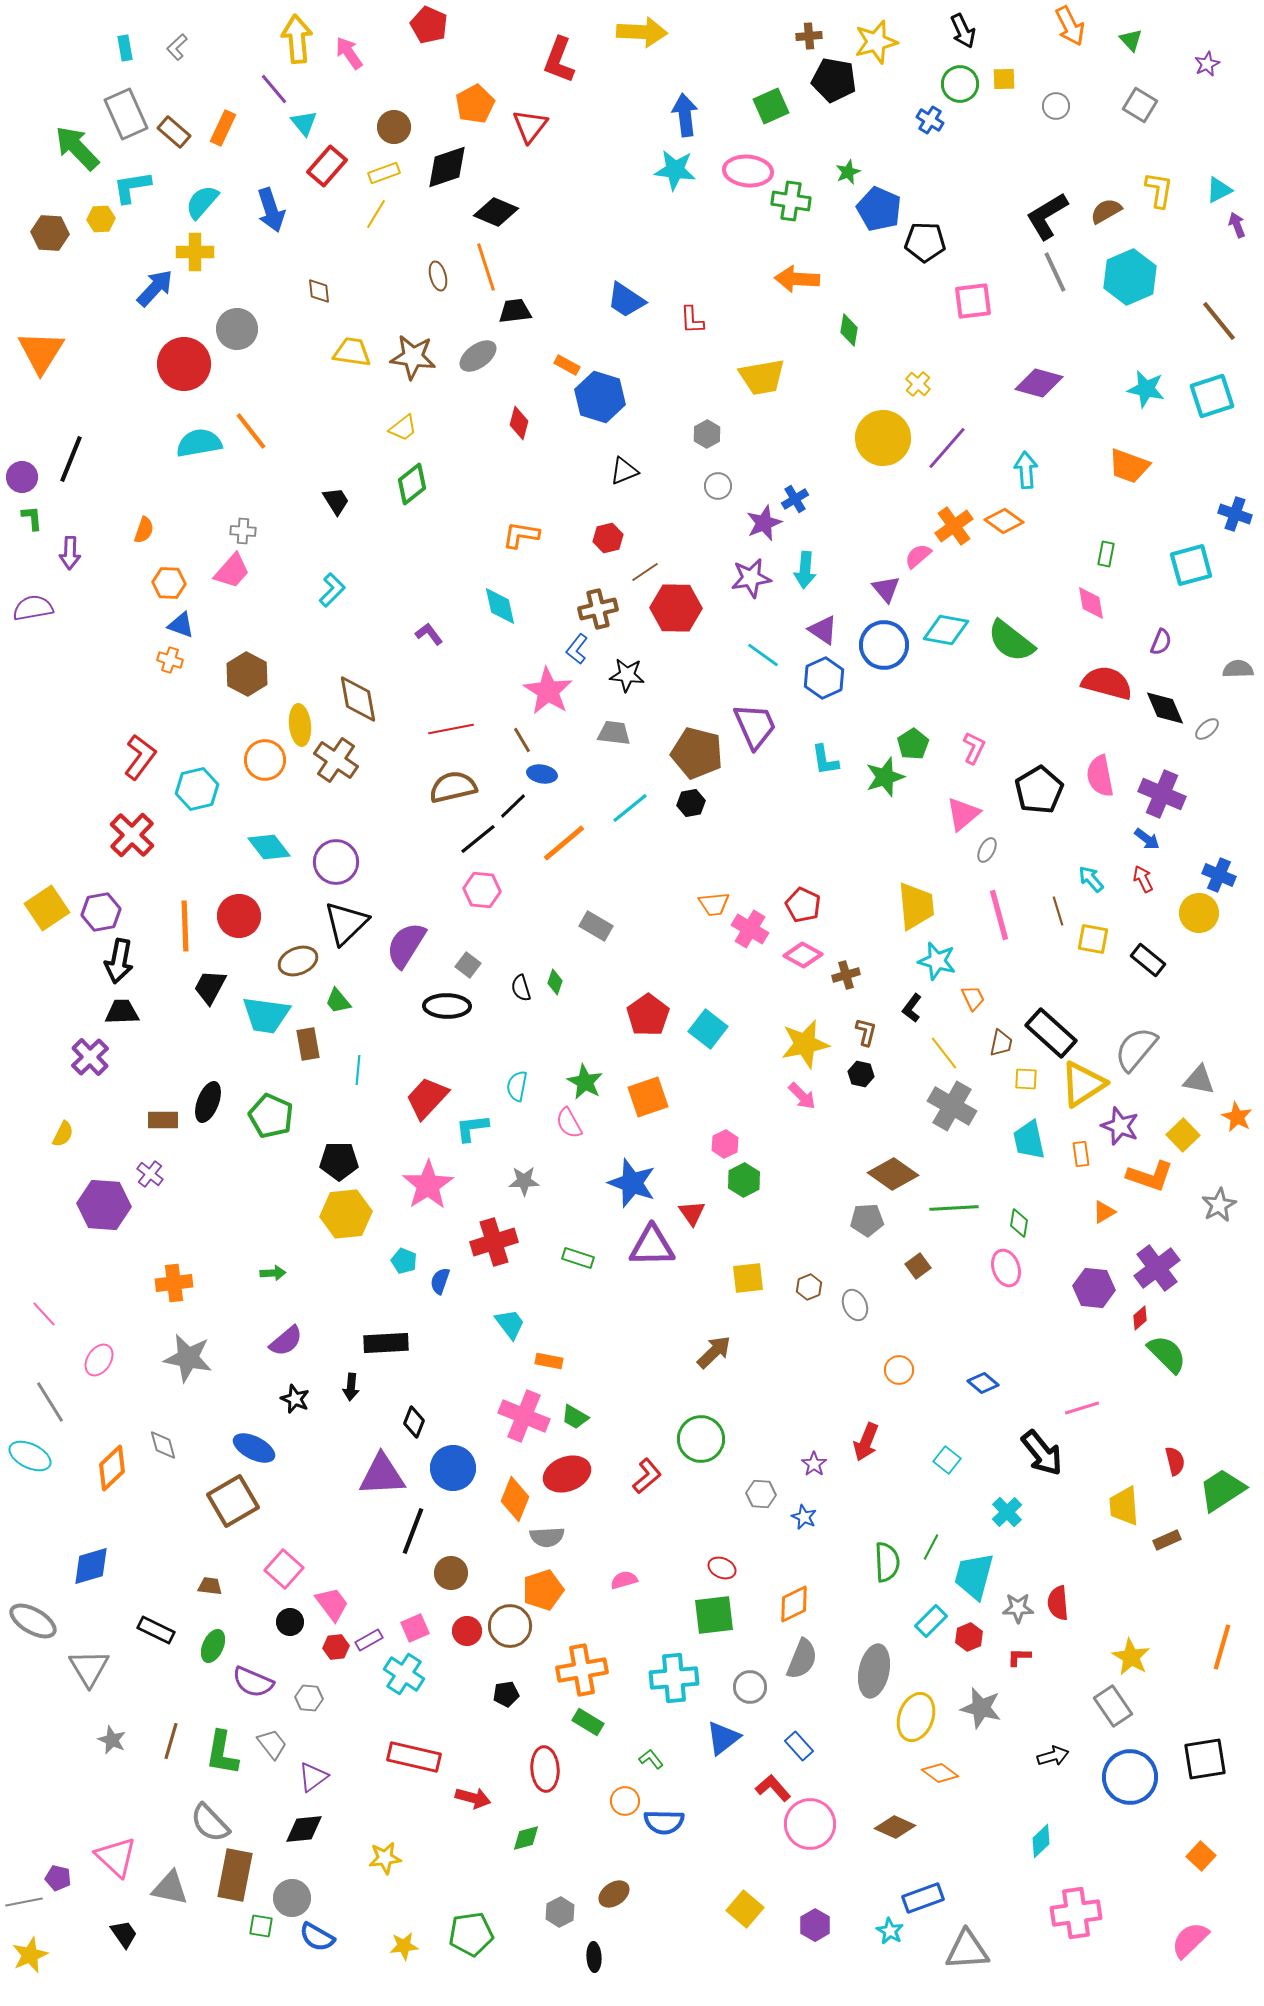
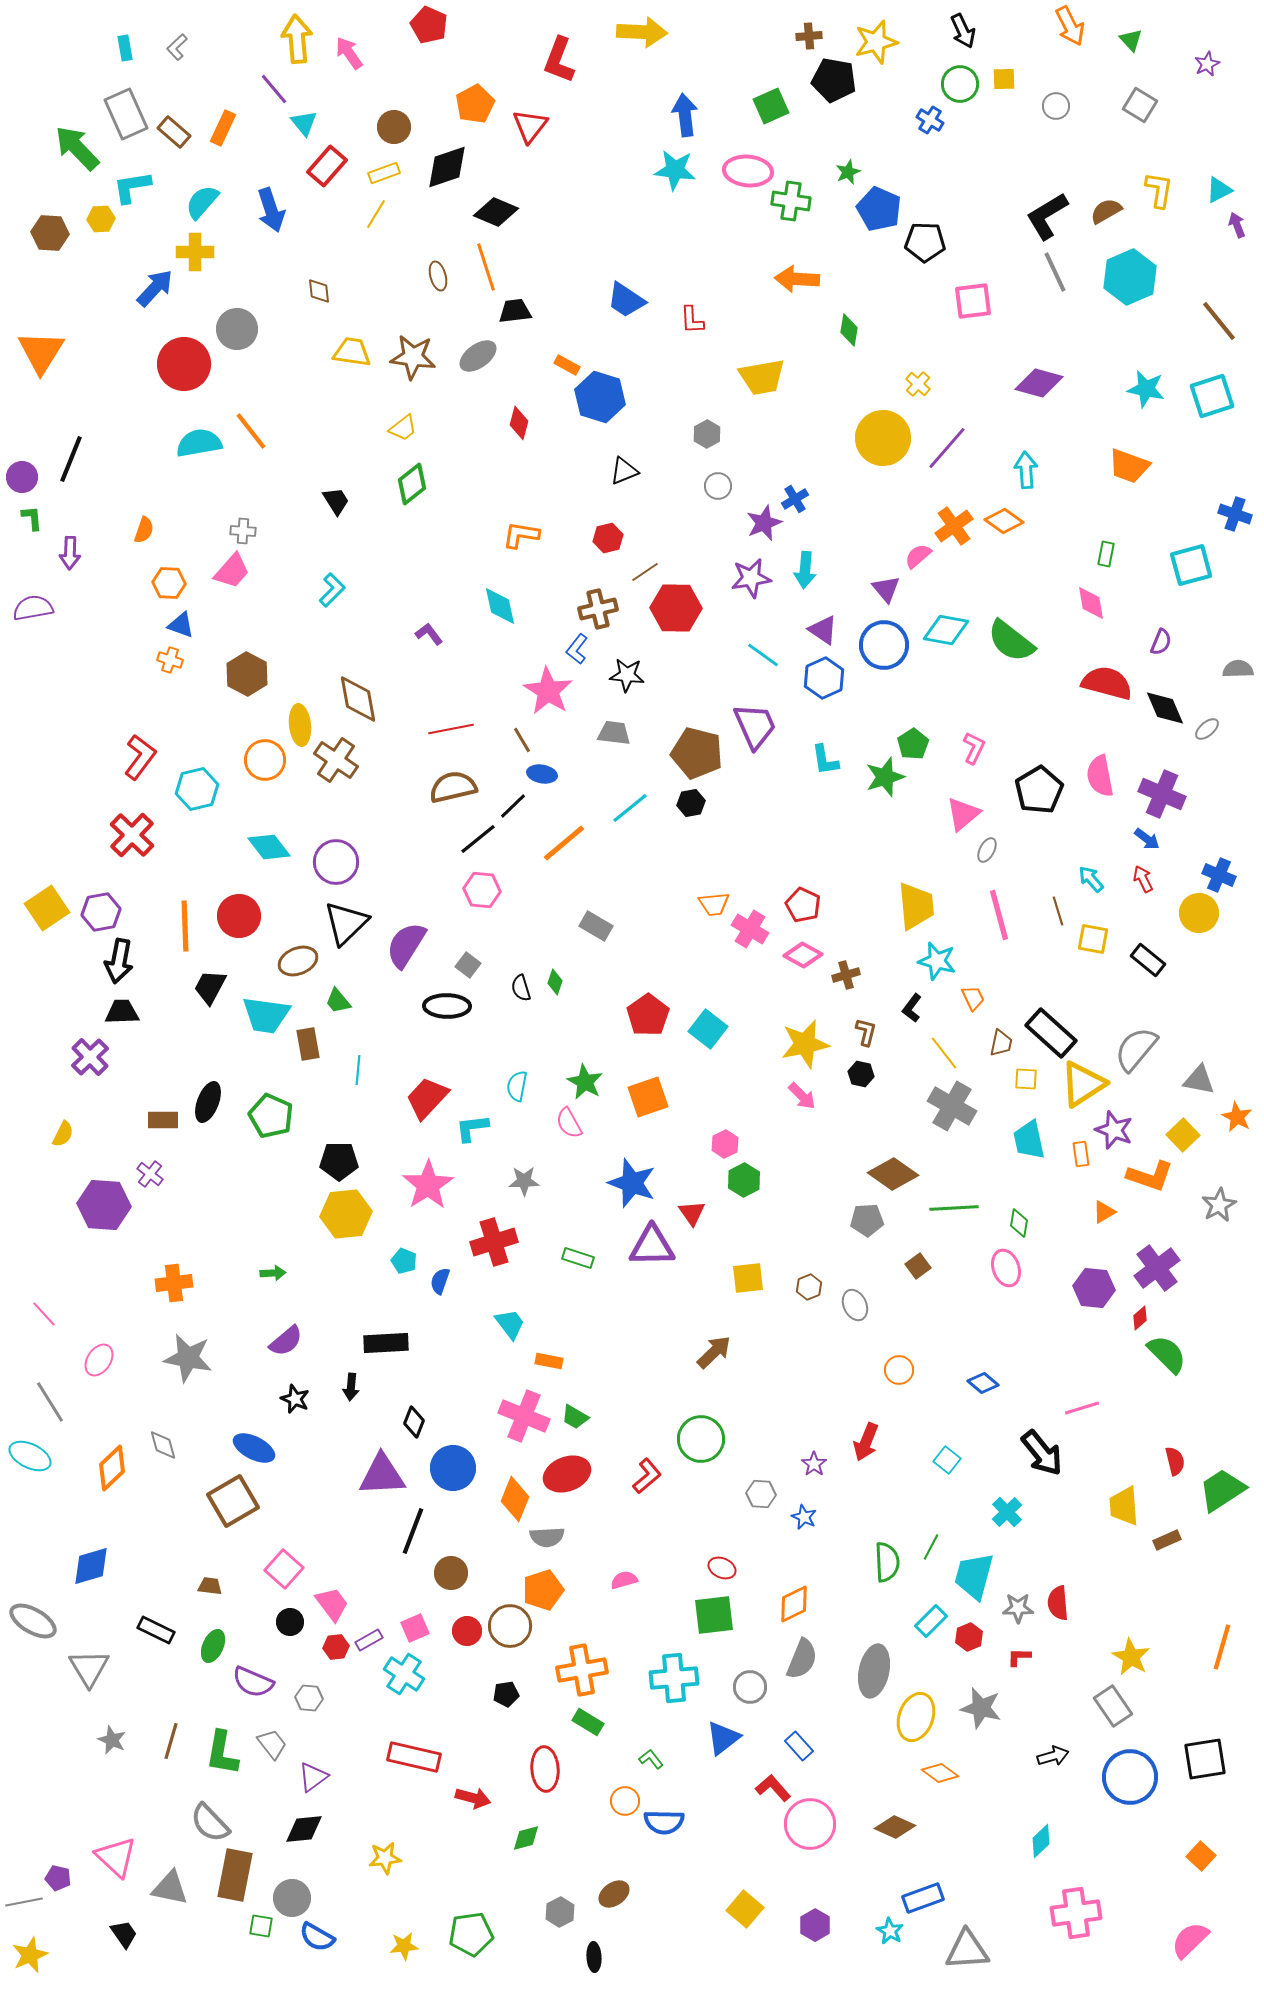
purple star at (1120, 1126): moved 6 px left, 4 px down
